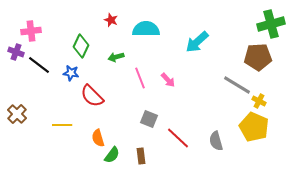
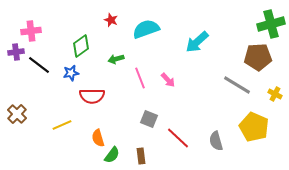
cyan semicircle: rotated 20 degrees counterclockwise
green diamond: rotated 30 degrees clockwise
purple cross: rotated 28 degrees counterclockwise
green arrow: moved 2 px down
blue star: rotated 21 degrees counterclockwise
red semicircle: rotated 45 degrees counterclockwise
yellow cross: moved 16 px right, 7 px up
yellow line: rotated 24 degrees counterclockwise
